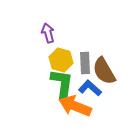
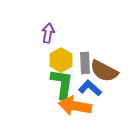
purple arrow: rotated 24 degrees clockwise
yellow hexagon: rotated 15 degrees clockwise
brown semicircle: rotated 32 degrees counterclockwise
orange arrow: rotated 12 degrees counterclockwise
